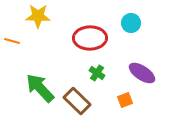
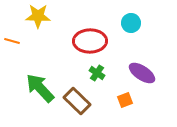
red ellipse: moved 3 px down
